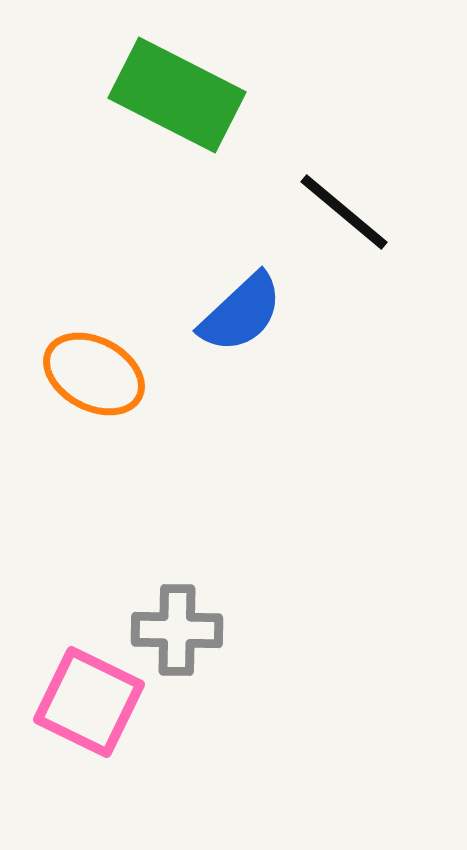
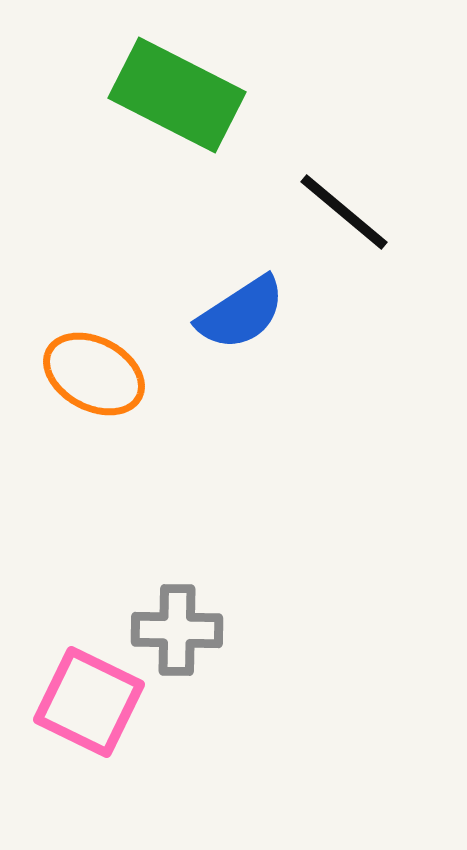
blue semicircle: rotated 10 degrees clockwise
